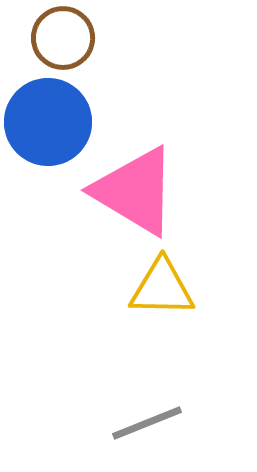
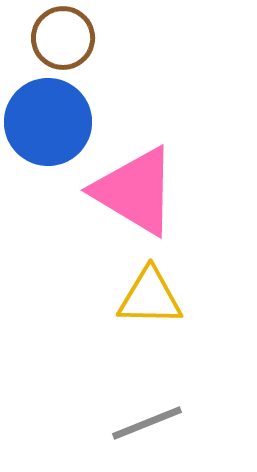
yellow triangle: moved 12 px left, 9 px down
